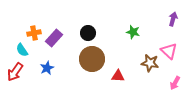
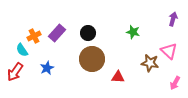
orange cross: moved 3 px down; rotated 16 degrees counterclockwise
purple rectangle: moved 3 px right, 5 px up
red triangle: moved 1 px down
